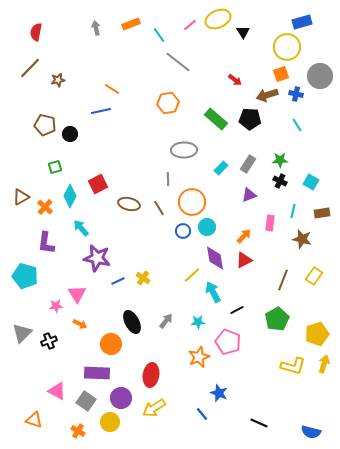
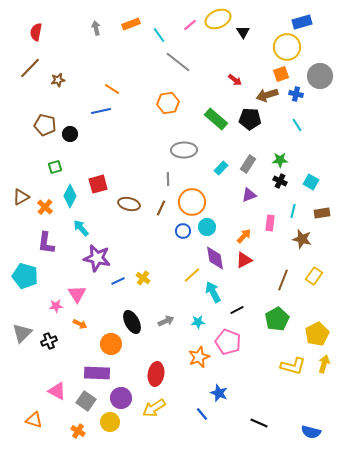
red square at (98, 184): rotated 12 degrees clockwise
brown line at (159, 208): moved 2 px right; rotated 56 degrees clockwise
gray arrow at (166, 321): rotated 28 degrees clockwise
yellow pentagon at (317, 334): rotated 10 degrees counterclockwise
red ellipse at (151, 375): moved 5 px right, 1 px up
